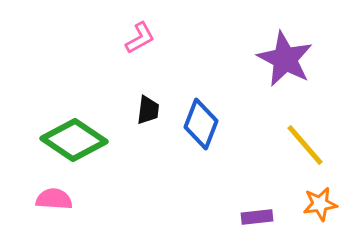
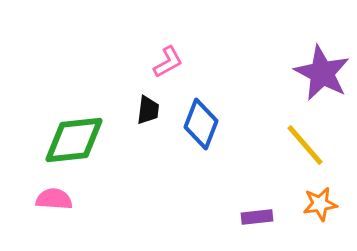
pink L-shape: moved 28 px right, 24 px down
purple star: moved 37 px right, 14 px down
green diamond: rotated 40 degrees counterclockwise
